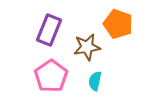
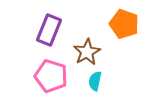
orange pentagon: moved 6 px right
brown star: moved 5 px down; rotated 20 degrees counterclockwise
pink pentagon: rotated 20 degrees counterclockwise
